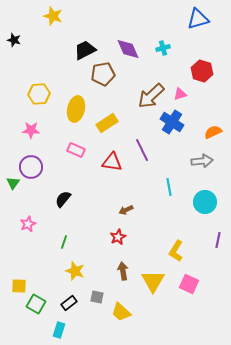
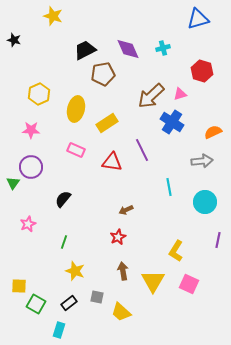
yellow hexagon at (39, 94): rotated 20 degrees counterclockwise
